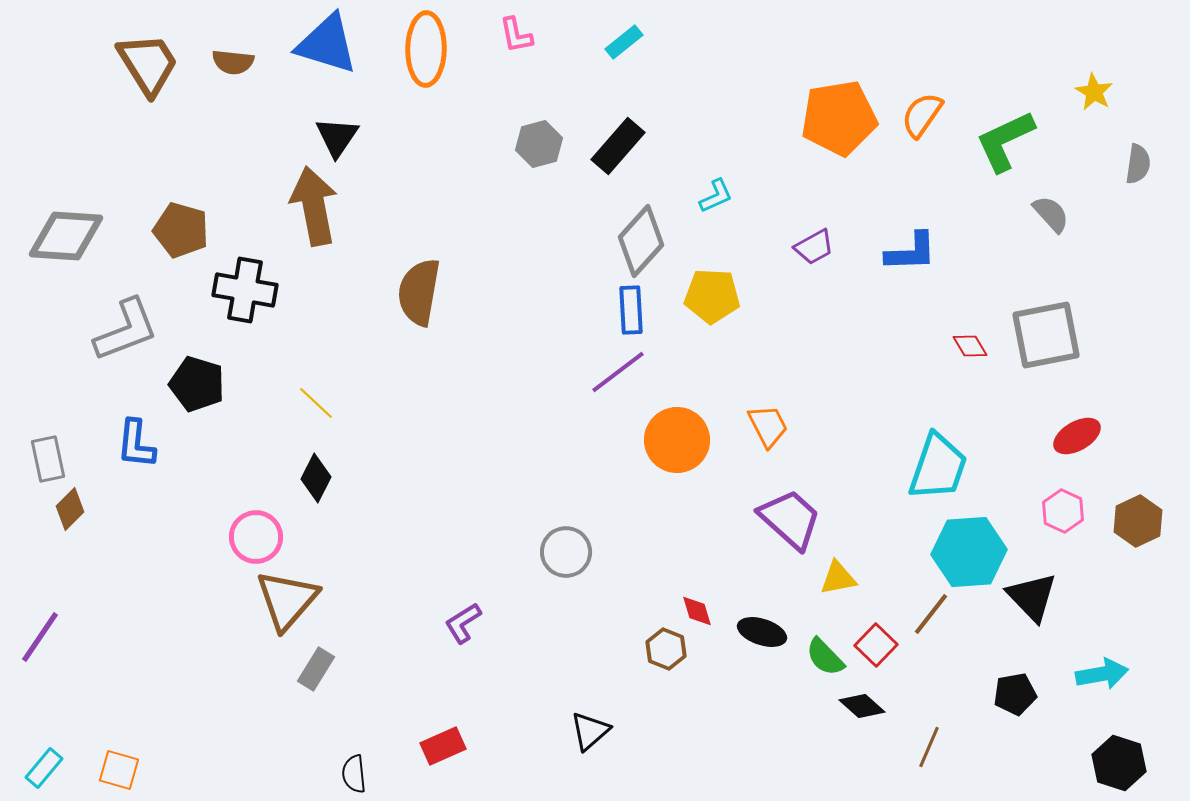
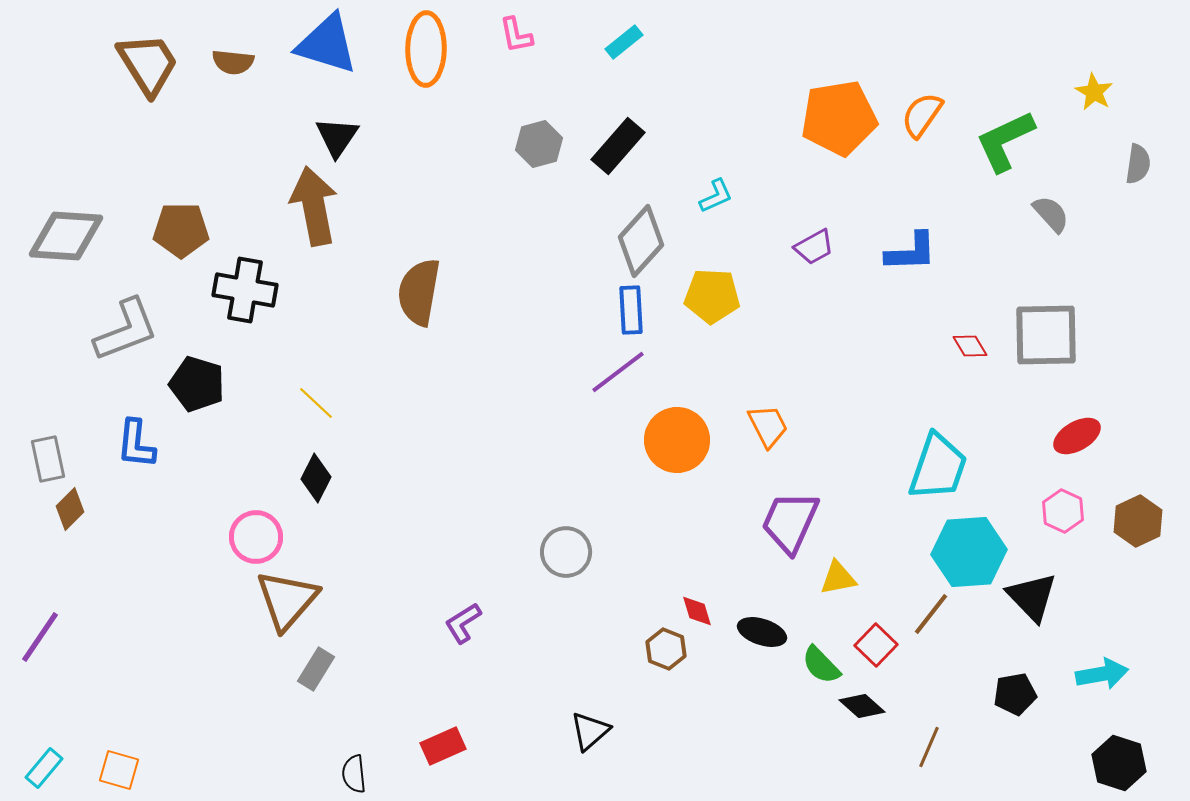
brown pentagon at (181, 230): rotated 16 degrees counterclockwise
gray square at (1046, 335): rotated 10 degrees clockwise
purple trapezoid at (790, 519): moved 3 px down; rotated 108 degrees counterclockwise
green semicircle at (825, 657): moved 4 px left, 8 px down
